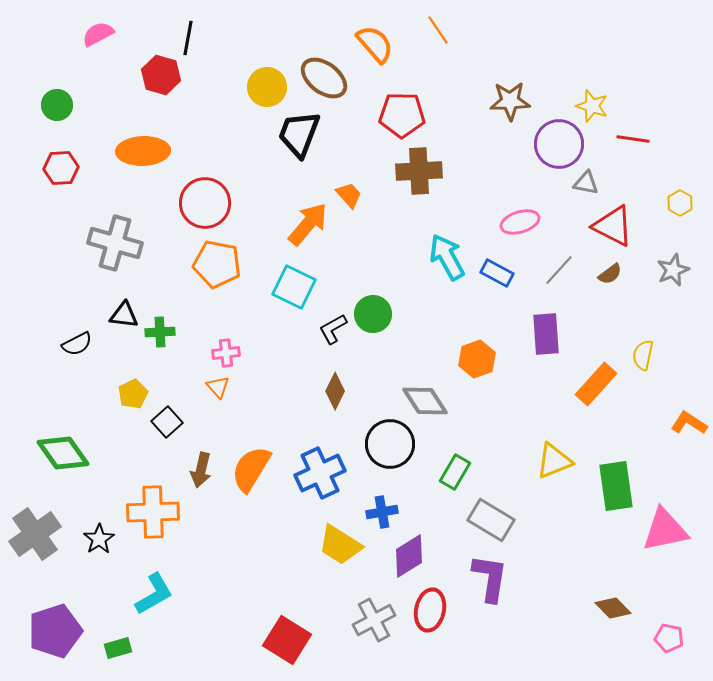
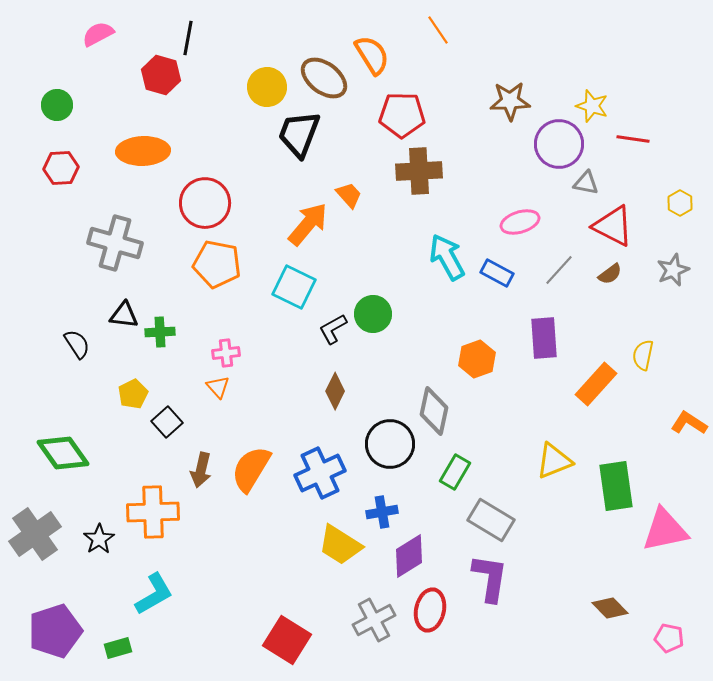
orange semicircle at (375, 44): moved 3 px left, 11 px down; rotated 9 degrees clockwise
purple rectangle at (546, 334): moved 2 px left, 4 px down
black semicircle at (77, 344): rotated 96 degrees counterclockwise
gray diamond at (425, 401): moved 9 px right, 10 px down; rotated 45 degrees clockwise
brown diamond at (613, 608): moved 3 px left
